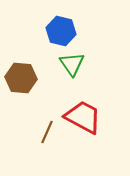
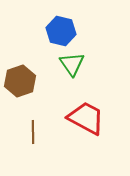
brown hexagon: moved 1 px left, 3 px down; rotated 24 degrees counterclockwise
red trapezoid: moved 3 px right, 1 px down
brown line: moved 14 px left; rotated 25 degrees counterclockwise
